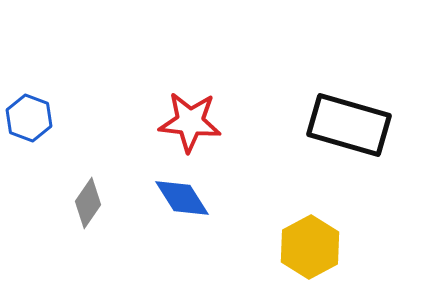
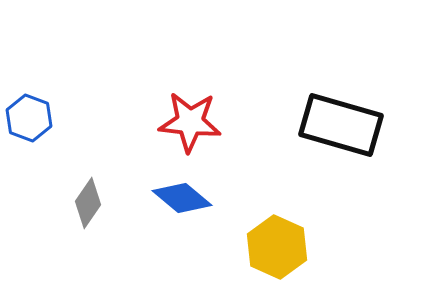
black rectangle: moved 8 px left
blue diamond: rotated 18 degrees counterclockwise
yellow hexagon: moved 33 px left; rotated 8 degrees counterclockwise
